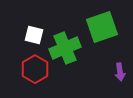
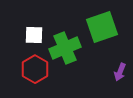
white square: rotated 12 degrees counterclockwise
purple arrow: rotated 30 degrees clockwise
